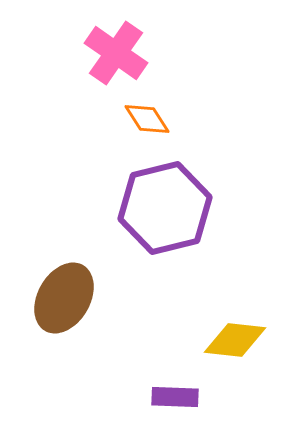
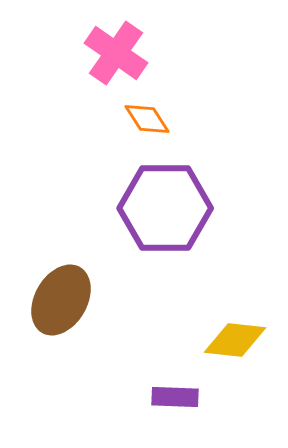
purple hexagon: rotated 14 degrees clockwise
brown ellipse: moved 3 px left, 2 px down
